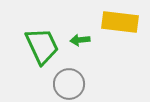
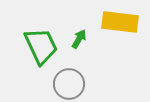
green arrow: moved 1 px left, 1 px up; rotated 126 degrees clockwise
green trapezoid: moved 1 px left
